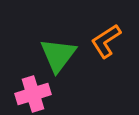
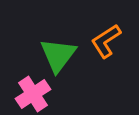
pink cross: rotated 16 degrees counterclockwise
